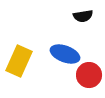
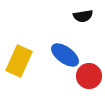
blue ellipse: moved 1 px down; rotated 16 degrees clockwise
red circle: moved 1 px down
